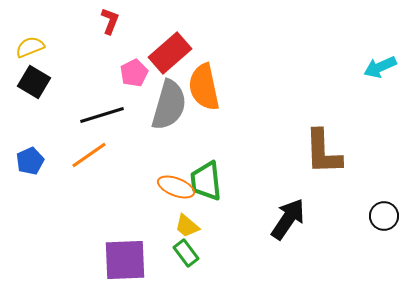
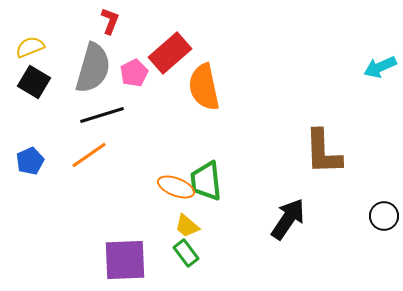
gray semicircle: moved 76 px left, 37 px up
